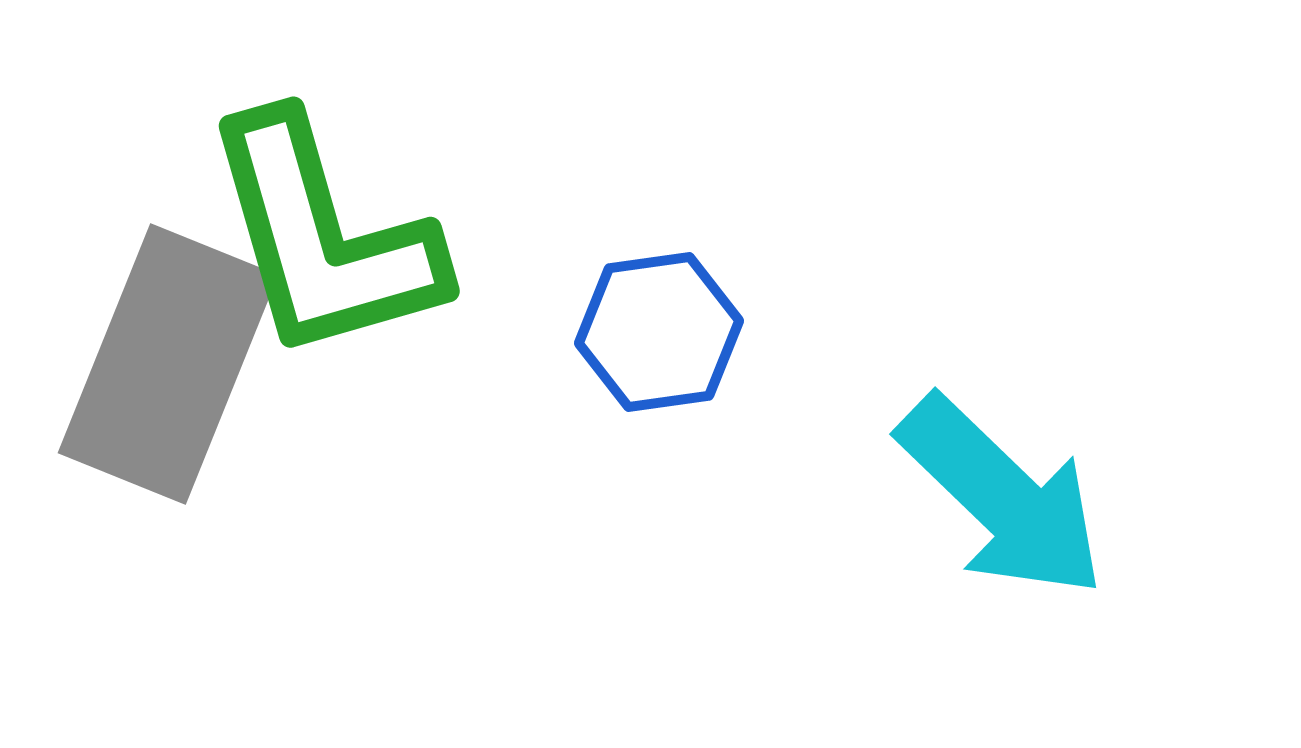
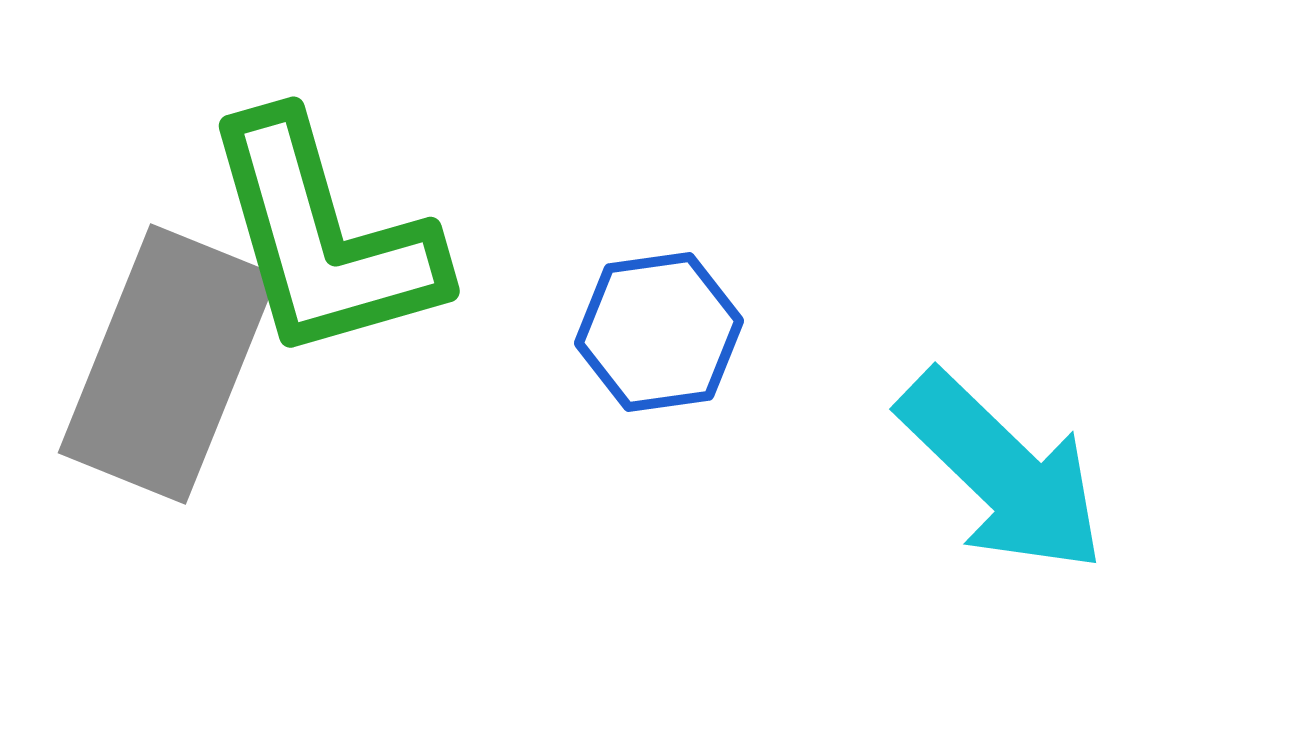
cyan arrow: moved 25 px up
